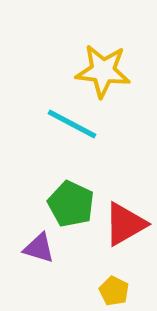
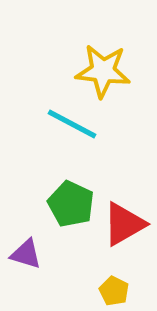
red triangle: moved 1 px left
purple triangle: moved 13 px left, 6 px down
